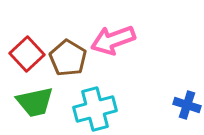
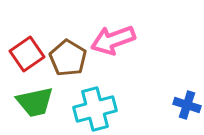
red square: rotated 8 degrees clockwise
